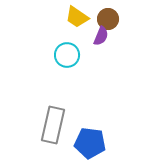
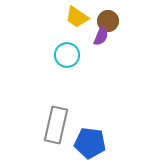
brown circle: moved 2 px down
gray rectangle: moved 3 px right
